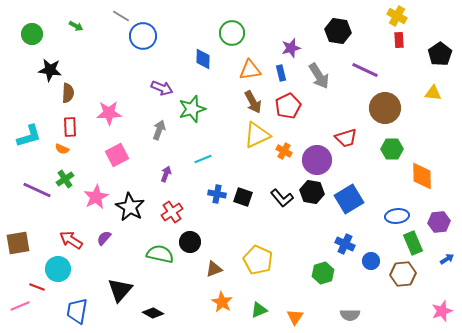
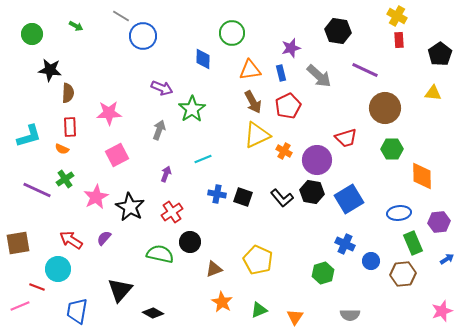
gray arrow at (319, 76): rotated 16 degrees counterclockwise
green star at (192, 109): rotated 16 degrees counterclockwise
blue ellipse at (397, 216): moved 2 px right, 3 px up
